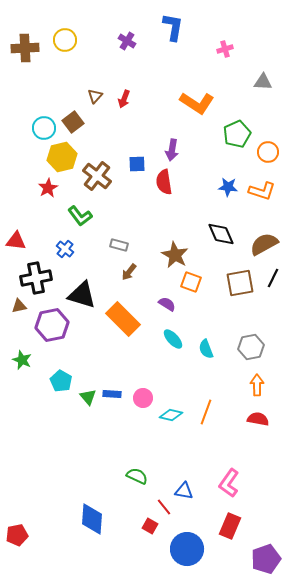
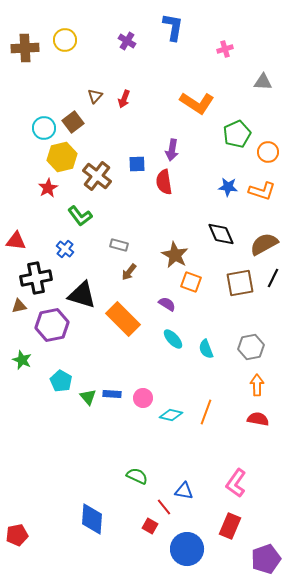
pink L-shape at (229, 483): moved 7 px right
